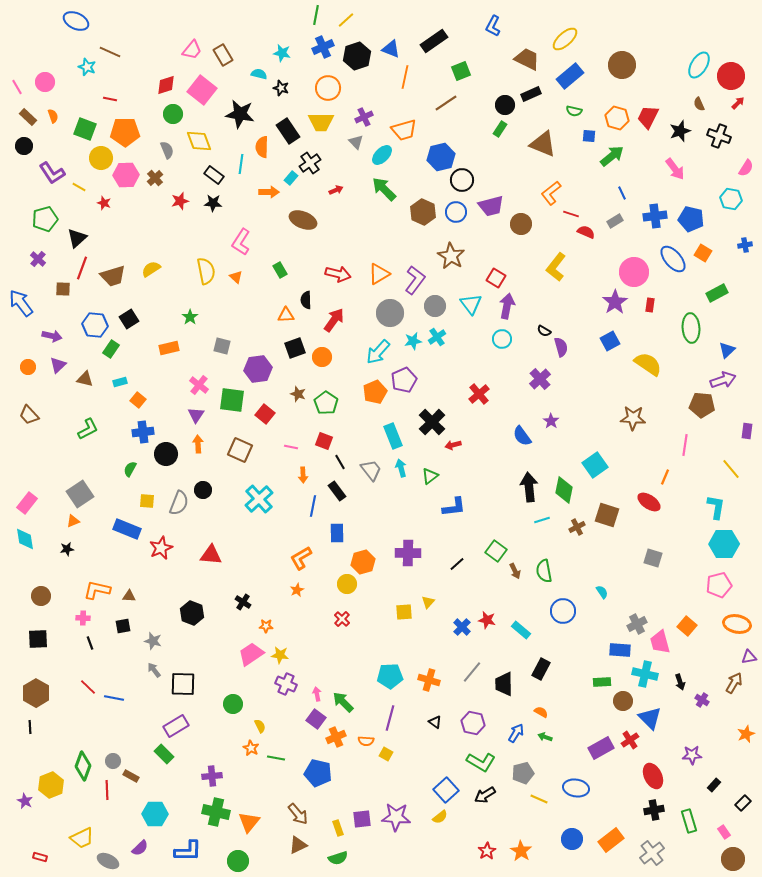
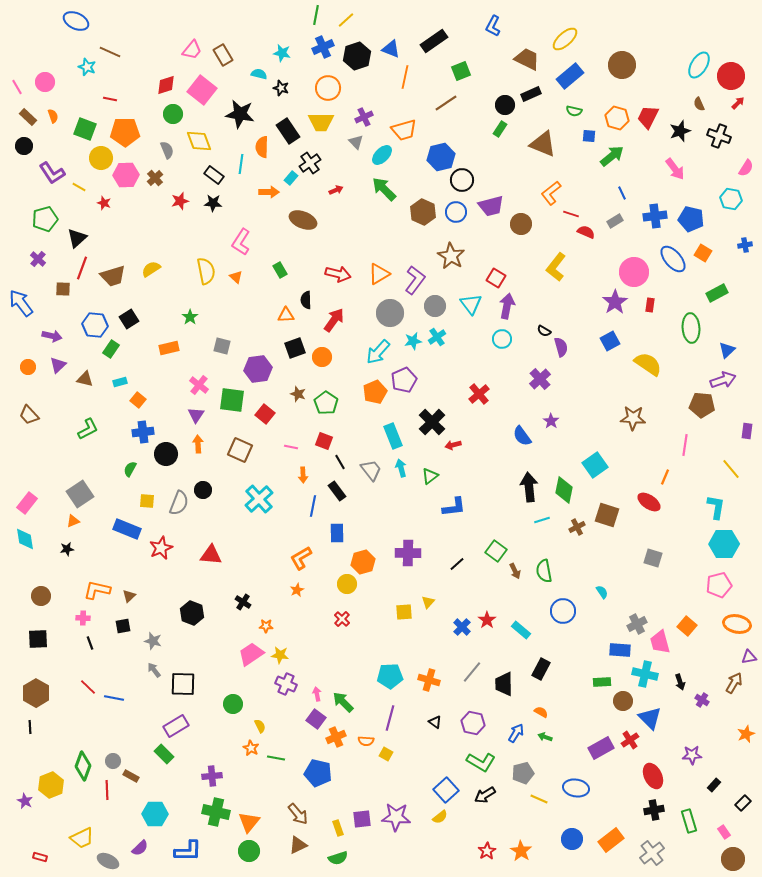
brown triangle at (129, 596): rotated 48 degrees counterclockwise
red star at (487, 620): rotated 24 degrees clockwise
green circle at (238, 861): moved 11 px right, 10 px up
